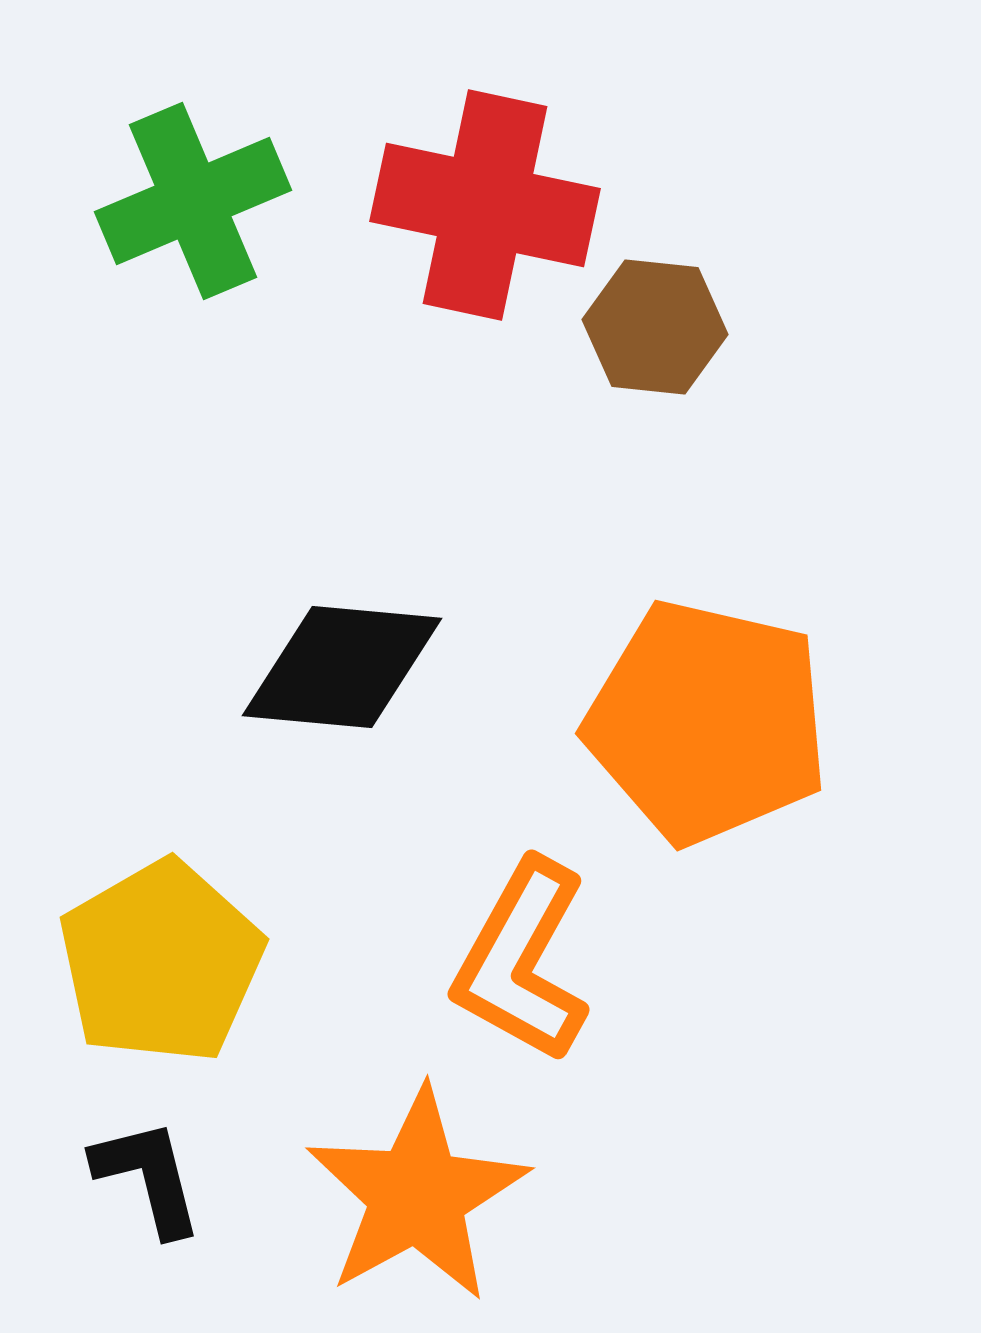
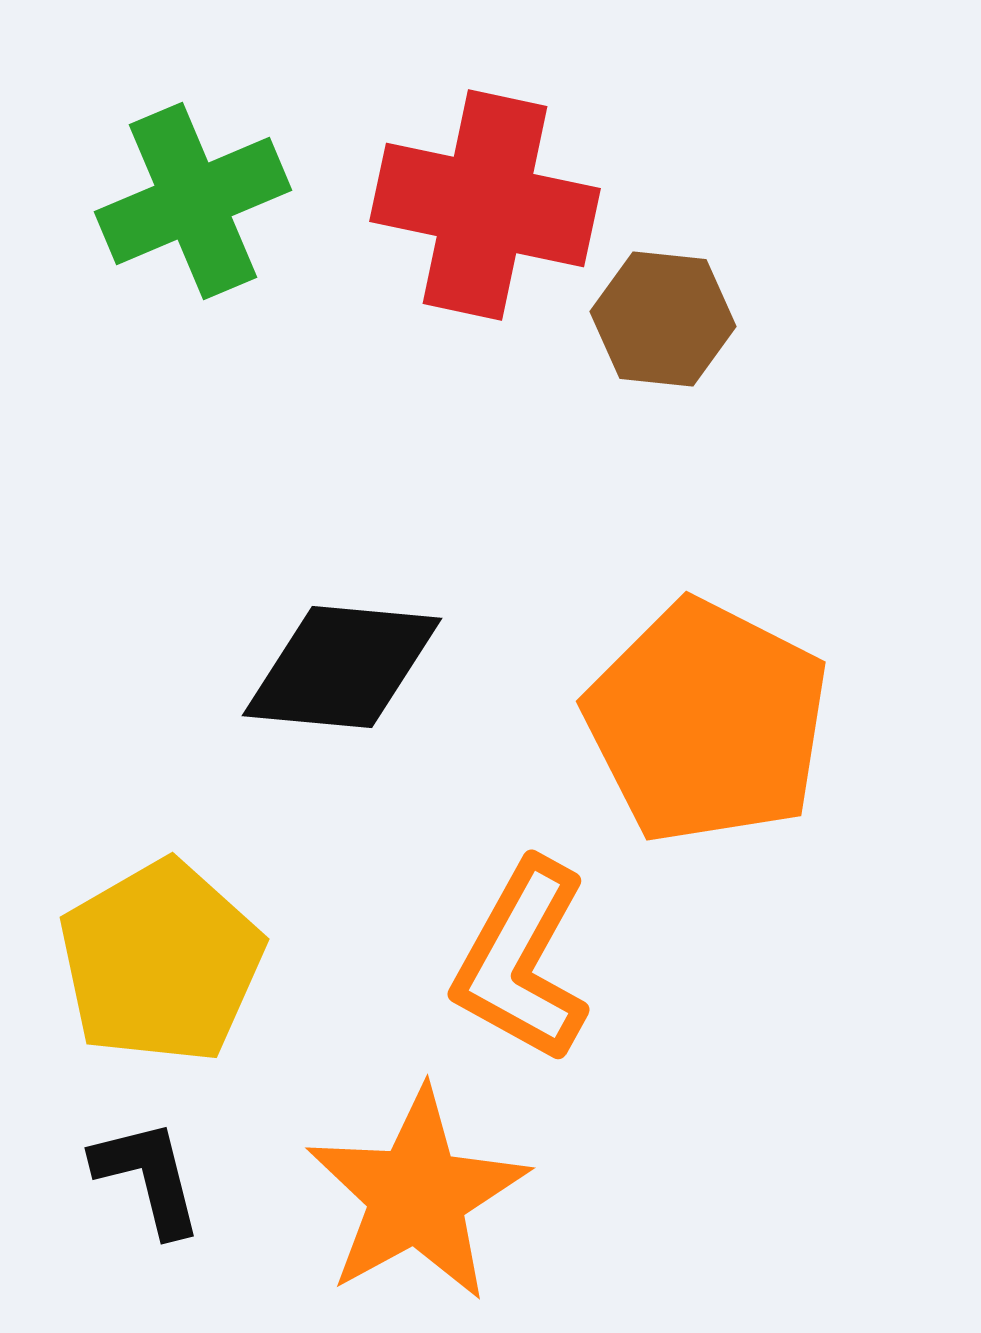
brown hexagon: moved 8 px right, 8 px up
orange pentagon: rotated 14 degrees clockwise
